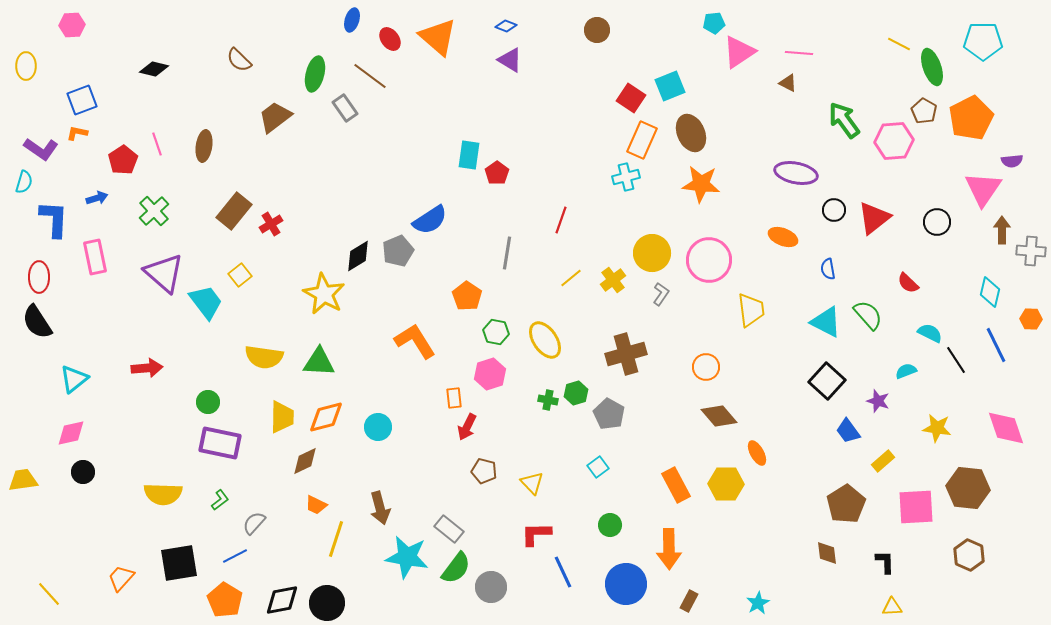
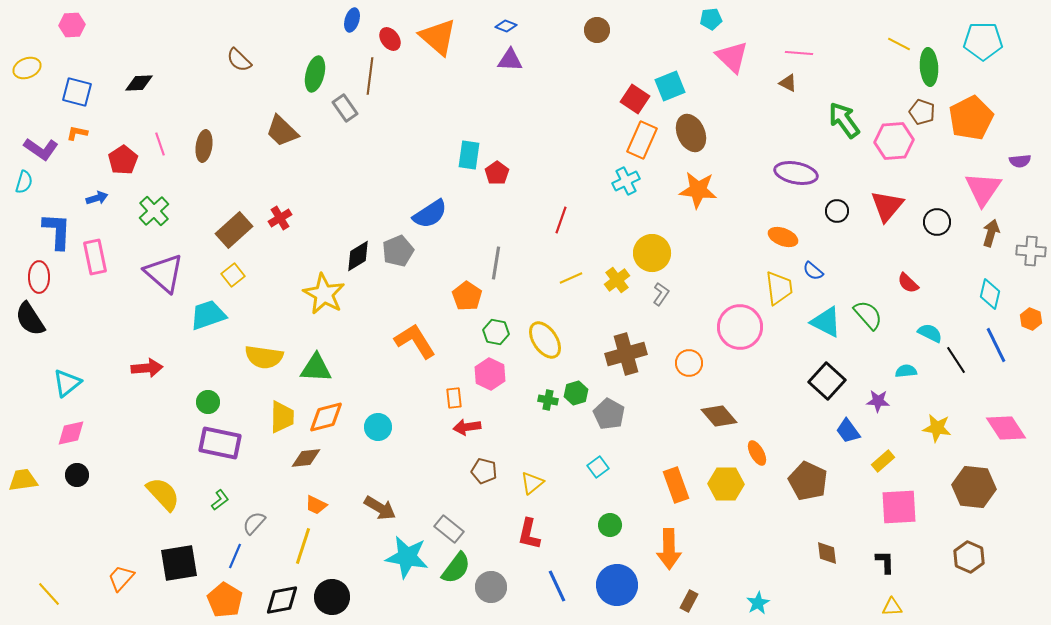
cyan pentagon at (714, 23): moved 3 px left, 4 px up
pink triangle at (739, 52): moved 7 px left, 5 px down; rotated 42 degrees counterclockwise
purple triangle at (510, 60): rotated 28 degrees counterclockwise
yellow ellipse at (26, 66): moved 1 px right, 2 px down; rotated 68 degrees clockwise
green ellipse at (932, 67): moved 3 px left; rotated 15 degrees clockwise
black diamond at (154, 69): moved 15 px left, 14 px down; rotated 16 degrees counterclockwise
brown line at (370, 76): rotated 60 degrees clockwise
red square at (631, 98): moved 4 px right, 1 px down
blue square at (82, 100): moved 5 px left, 8 px up; rotated 36 degrees clockwise
brown pentagon at (924, 111): moved 2 px left, 1 px down; rotated 10 degrees counterclockwise
brown trapezoid at (275, 117): moved 7 px right, 14 px down; rotated 99 degrees counterclockwise
pink line at (157, 144): moved 3 px right
purple semicircle at (1012, 161): moved 8 px right
cyan cross at (626, 177): moved 4 px down; rotated 12 degrees counterclockwise
orange star at (701, 184): moved 3 px left, 6 px down
black circle at (834, 210): moved 3 px right, 1 px down
brown rectangle at (234, 211): moved 19 px down; rotated 9 degrees clockwise
red triangle at (874, 218): moved 13 px right, 12 px up; rotated 12 degrees counterclockwise
blue L-shape at (54, 219): moved 3 px right, 12 px down
blue semicircle at (430, 220): moved 6 px up
red cross at (271, 224): moved 9 px right, 6 px up
brown arrow at (1002, 230): moved 11 px left, 3 px down; rotated 16 degrees clockwise
gray line at (507, 253): moved 11 px left, 10 px down
pink circle at (709, 260): moved 31 px right, 67 px down
blue semicircle at (828, 269): moved 15 px left, 2 px down; rotated 40 degrees counterclockwise
yellow square at (240, 275): moved 7 px left
yellow line at (571, 278): rotated 15 degrees clockwise
yellow cross at (613, 280): moved 4 px right
cyan diamond at (990, 292): moved 2 px down
cyan trapezoid at (206, 302): moved 2 px right, 13 px down; rotated 72 degrees counterclockwise
yellow trapezoid at (751, 310): moved 28 px right, 22 px up
orange hexagon at (1031, 319): rotated 20 degrees clockwise
black semicircle at (37, 322): moved 7 px left, 3 px up
green triangle at (319, 362): moved 3 px left, 6 px down
orange circle at (706, 367): moved 17 px left, 4 px up
cyan semicircle at (906, 371): rotated 15 degrees clockwise
pink hexagon at (490, 374): rotated 16 degrees counterclockwise
cyan triangle at (74, 379): moved 7 px left, 4 px down
purple star at (878, 401): rotated 15 degrees counterclockwise
red arrow at (467, 427): rotated 56 degrees clockwise
pink diamond at (1006, 428): rotated 15 degrees counterclockwise
brown diamond at (305, 461): moved 1 px right, 3 px up; rotated 20 degrees clockwise
black circle at (83, 472): moved 6 px left, 3 px down
yellow triangle at (532, 483): rotated 35 degrees clockwise
orange rectangle at (676, 485): rotated 8 degrees clockwise
brown hexagon at (968, 488): moved 6 px right, 1 px up
yellow semicircle at (163, 494): rotated 135 degrees counterclockwise
brown pentagon at (846, 504): moved 38 px left, 23 px up; rotated 15 degrees counterclockwise
pink square at (916, 507): moved 17 px left
brown arrow at (380, 508): rotated 44 degrees counterclockwise
red L-shape at (536, 534): moved 7 px left; rotated 76 degrees counterclockwise
yellow line at (336, 539): moved 33 px left, 7 px down
brown hexagon at (969, 555): moved 2 px down
blue line at (235, 556): rotated 40 degrees counterclockwise
blue line at (563, 572): moved 6 px left, 14 px down
blue circle at (626, 584): moved 9 px left, 1 px down
black circle at (327, 603): moved 5 px right, 6 px up
